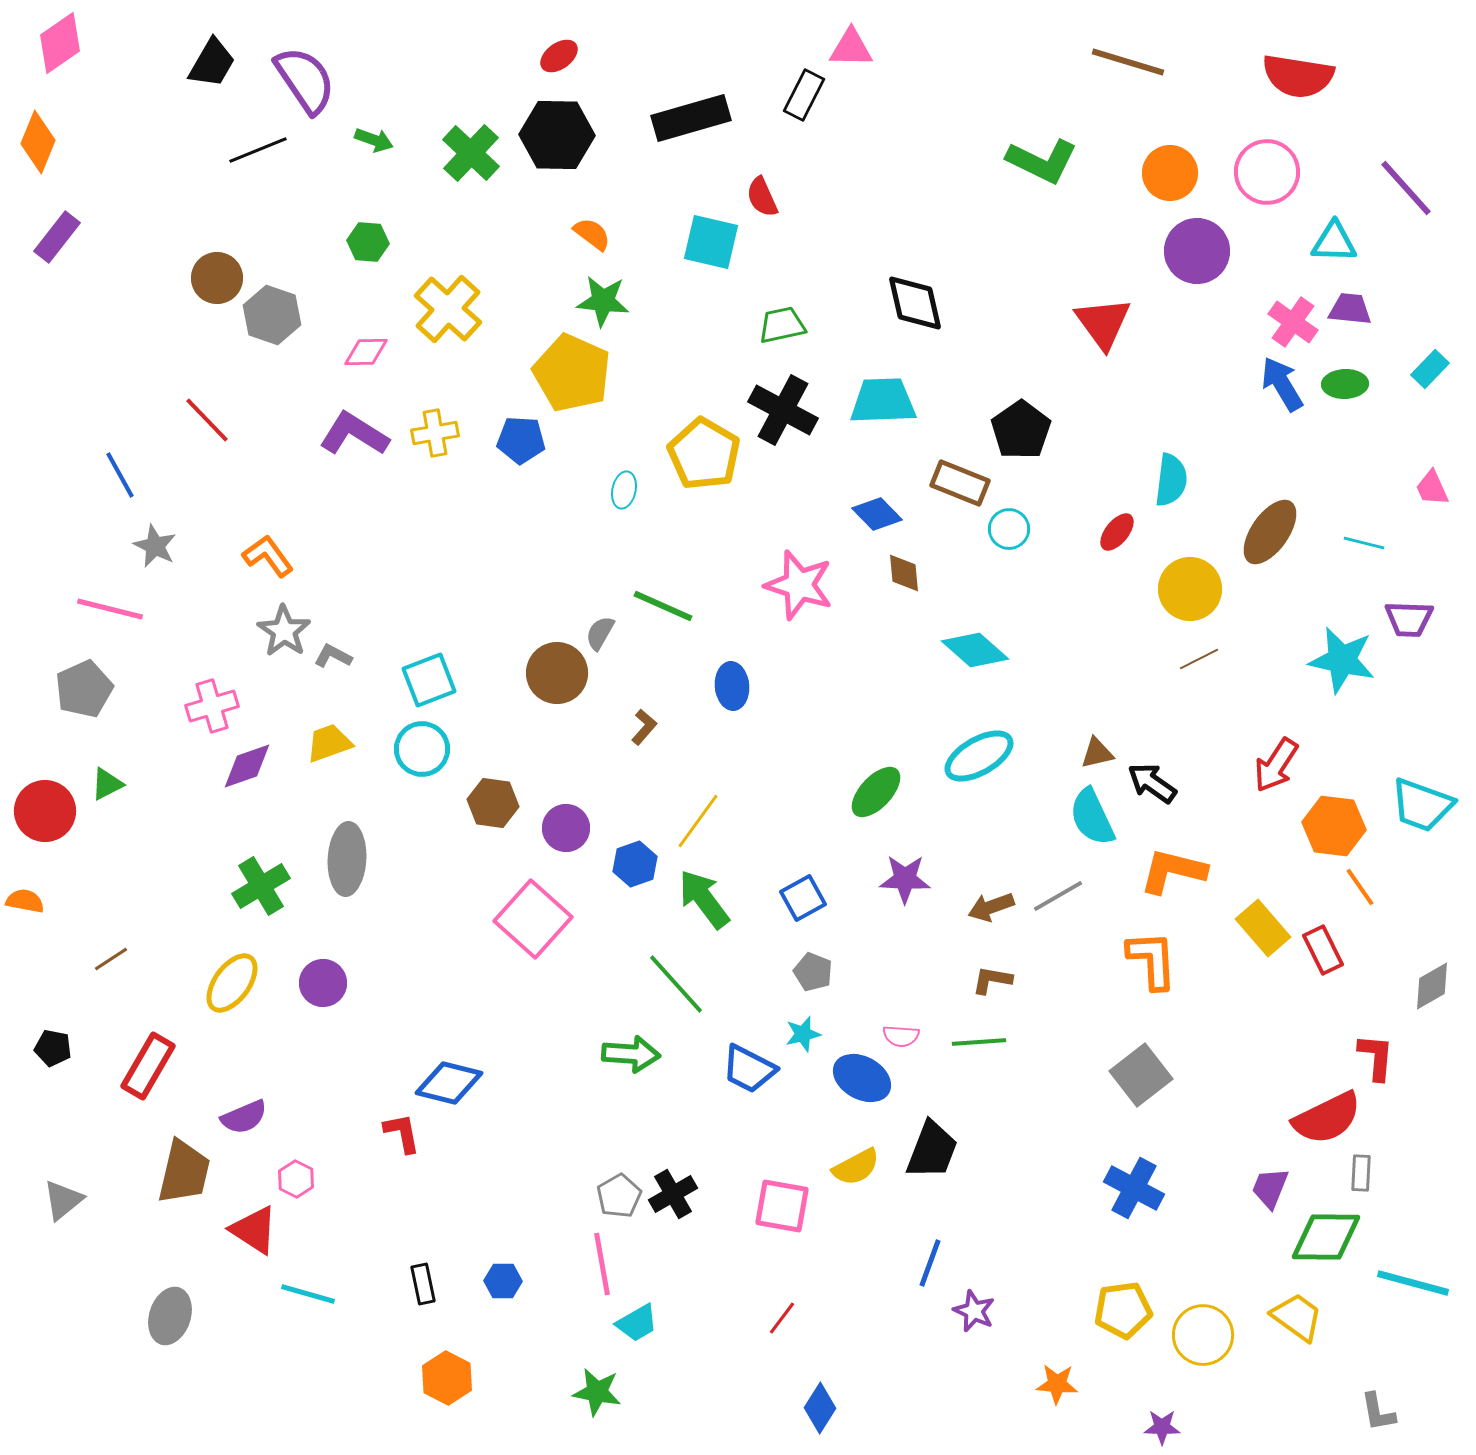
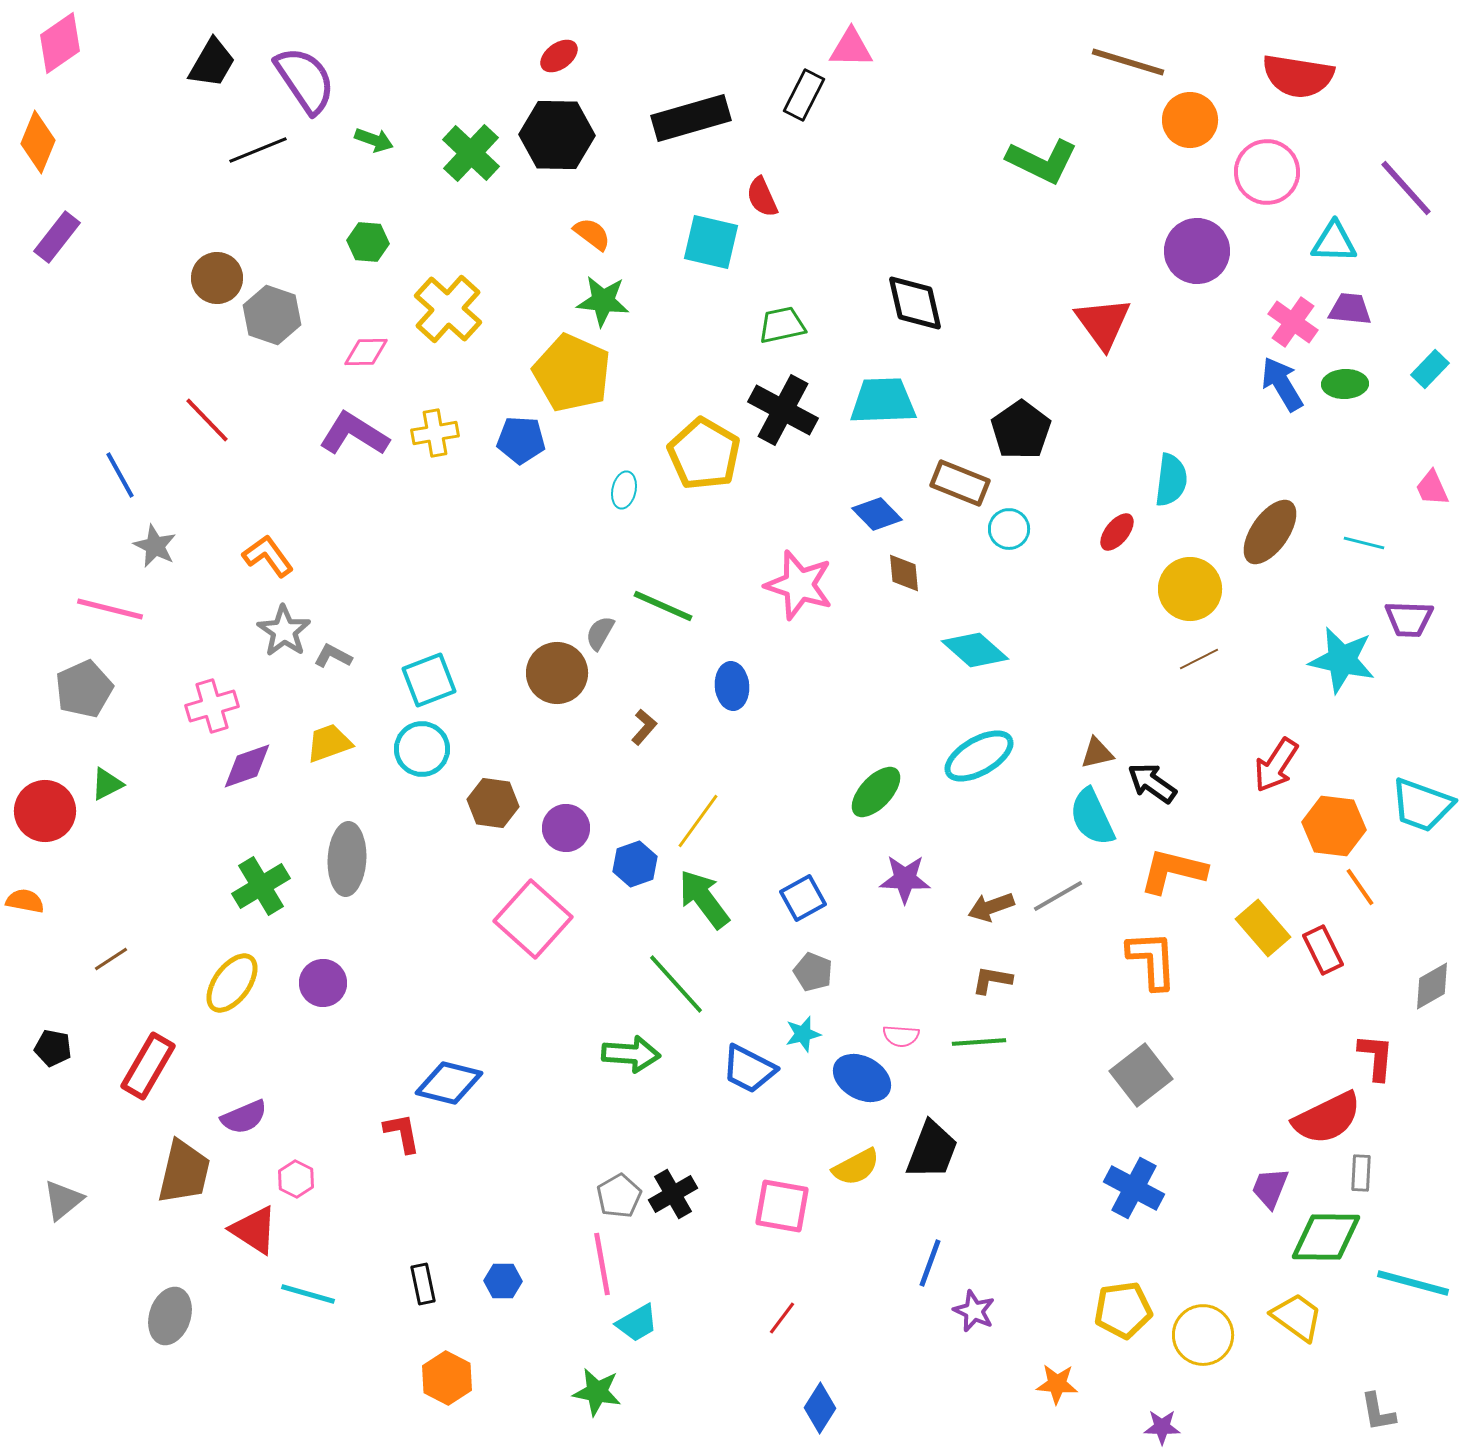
orange circle at (1170, 173): moved 20 px right, 53 px up
